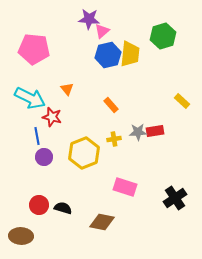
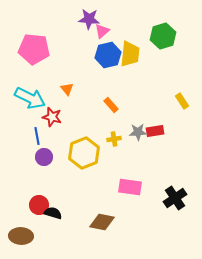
yellow rectangle: rotated 14 degrees clockwise
pink rectangle: moved 5 px right; rotated 10 degrees counterclockwise
black semicircle: moved 10 px left, 5 px down
